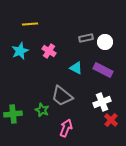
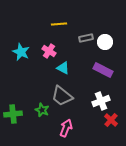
yellow line: moved 29 px right
cyan star: moved 1 px right, 1 px down; rotated 24 degrees counterclockwise
cyan triangle: moved 13 px left
white cross: moved 1 px left, 1 px up
